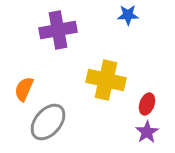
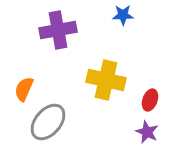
blue star: moved 5 px left
red ellipse: moved 3 px right, 4 px up
purple star: rotated 15 degrees counterclockwise
